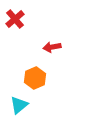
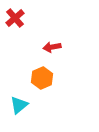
red cross: moved 1 px up
orange hexagon: moved 7 px right
